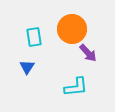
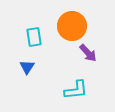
orange circle: moved 3 px up
cyan L-shape: moved 3 px down
